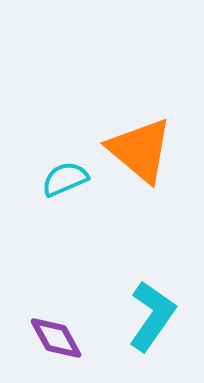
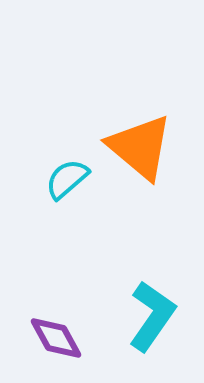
orange triangle: moved 3 px up
cyan semicircle: moved 2 px right; rotated 18 degrees counterclockwise
